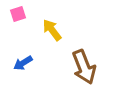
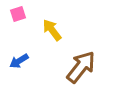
blue arrow: moved 4 px left, 2 px up
brown arrow: moved 3 px left; rotated 120 degrees counterclockwise
